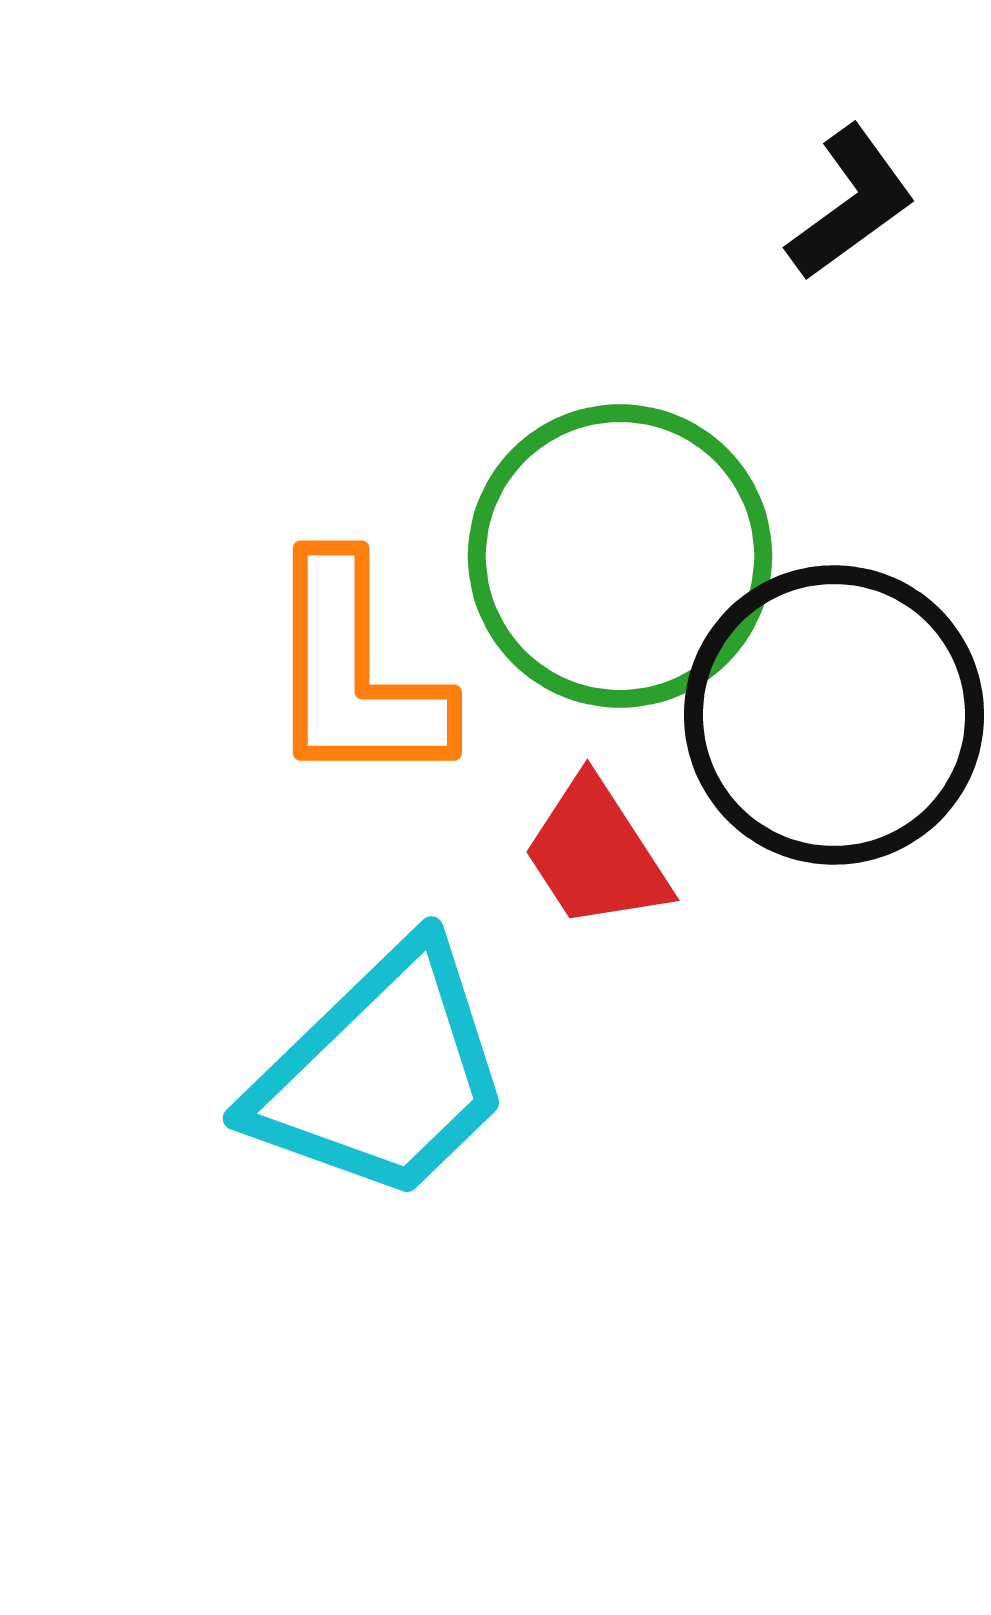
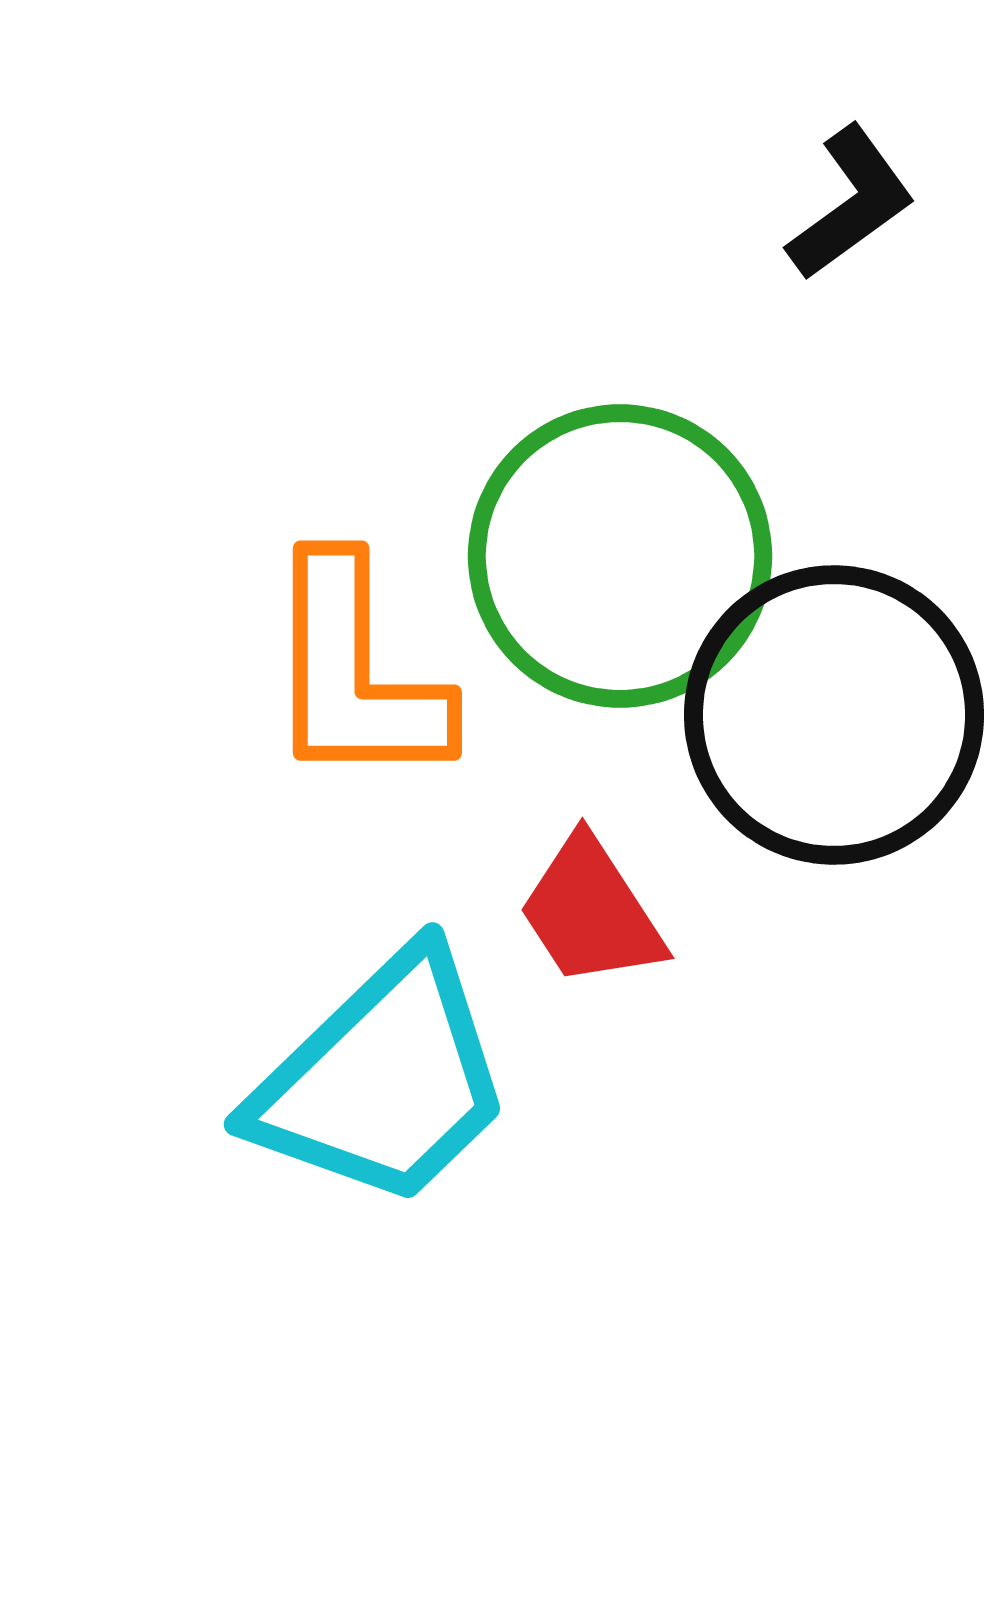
red trapezoid: moved 5 px left, 58 px down
cyan trapezoid: moved 1 px right, 6 px down
